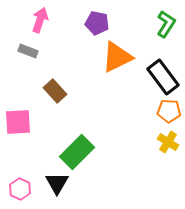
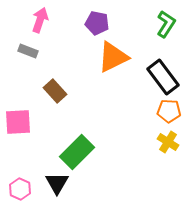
orange triangle: moved 4 px left
